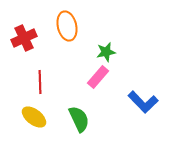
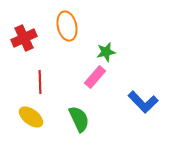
pink rectangle: moved 3 px left
yellow ellipse: moved 3 px left
